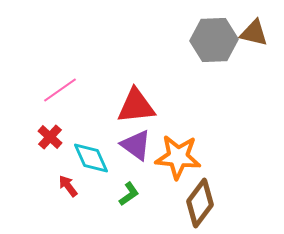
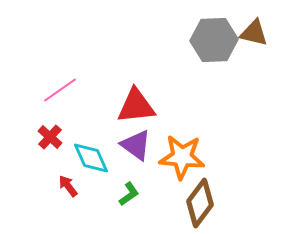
orange star: moved 4 px right
